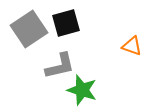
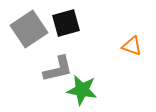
gray L-shape: moved 2 px left, 3 px down
green star: rotated 8 degrees counterclockwise
